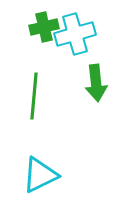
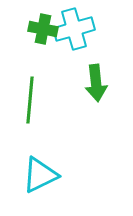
green cross: moved 1 px left, 2 px down; rotated 24 degrees clockwise
cyan cross: moved 1 px left, 5 px up
green line: moved 4 px left, 4 px down
